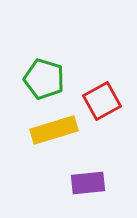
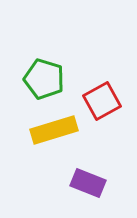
purple rectangle: rotated 28 degrees clockwise
